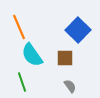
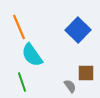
brown square: moved 21 px right, 15 px down
